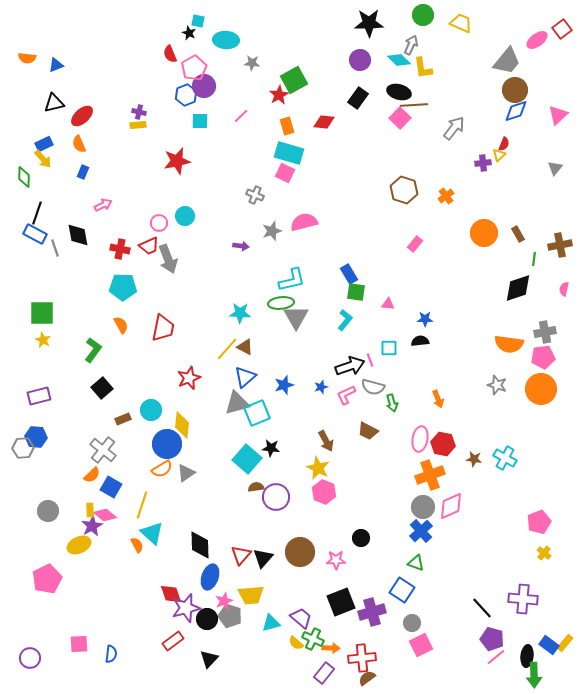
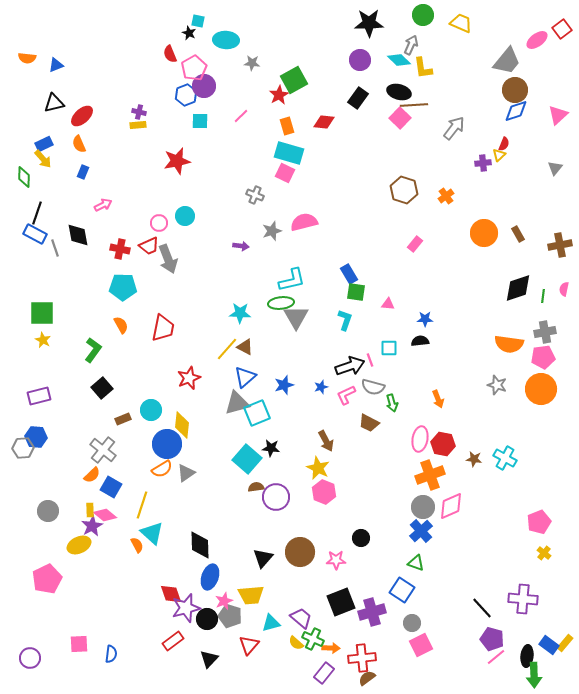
green line at (534, 259): moved 9 px right, 37 px down
cyan L-shape at (345, 320): rotated 20 degrees counterclockwise
brown trapezoid at (368, 431): moved 1 px right, 8 px up
red triangle at (241, 555): moved 8 px right, 90 px down
